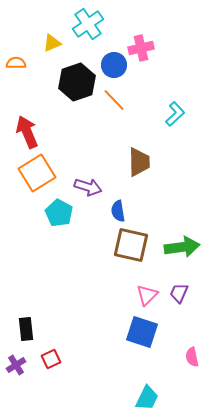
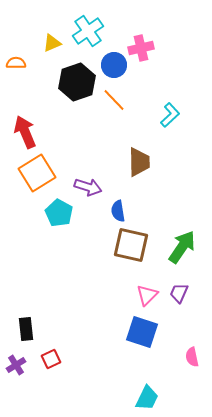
cyan cross: moved 7 px down
cyan L-shape: moved 5 px left, 1 px down
red arrow: moved 2 px left
green arrow: rotated 48 degrees counterclockwise
